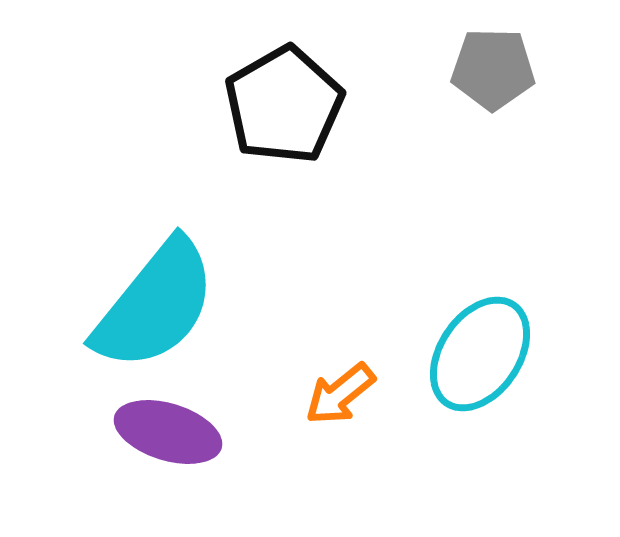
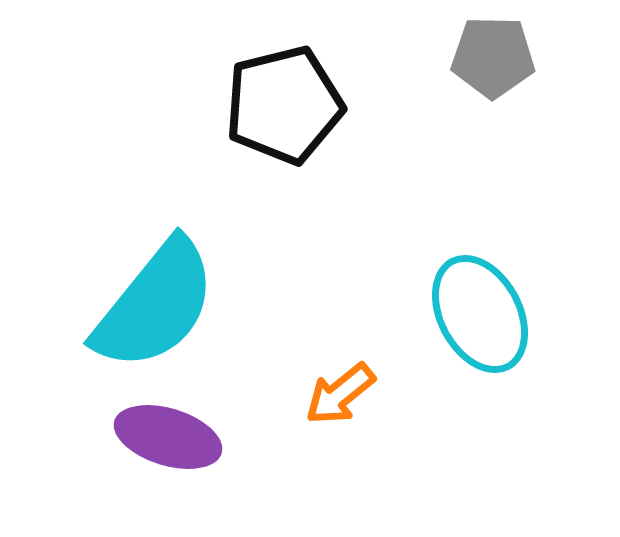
gray pentagon: moved 12 px up
black pentagon: rotated 16 degrees clockwise
cyan ellipse: moved 40 px up; rotated 62 degrees counterclockwise
purple ellipse: moved 5 px down
